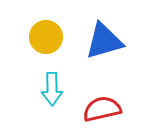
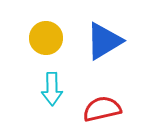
yellow circle: moved 1 px down
blue triangle: rotated 15 degrees counterclockwise
